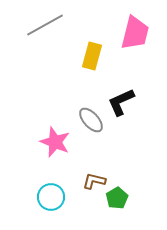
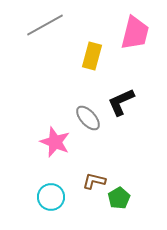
gray ellipse: moved 3 px left, 2 px up
green pentagon: moved 2 px right
